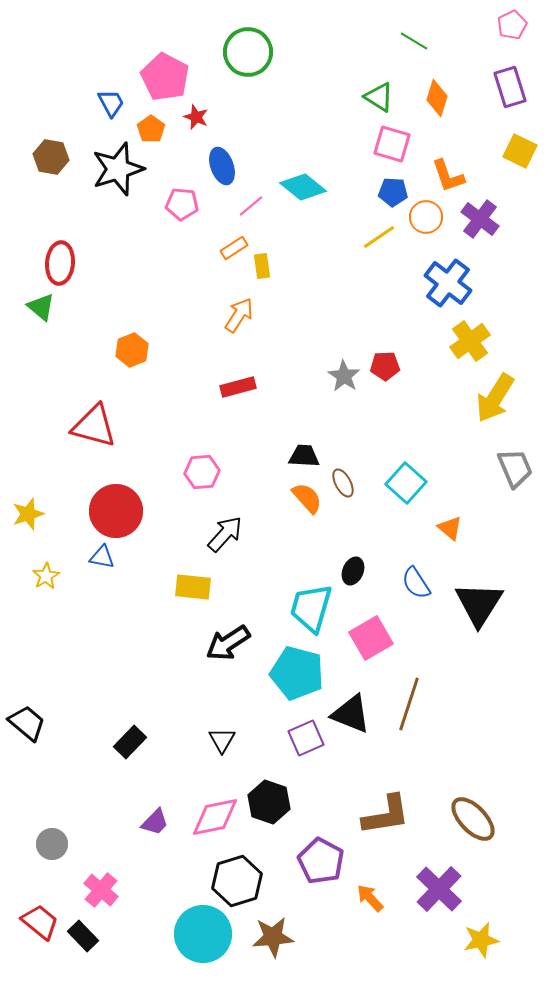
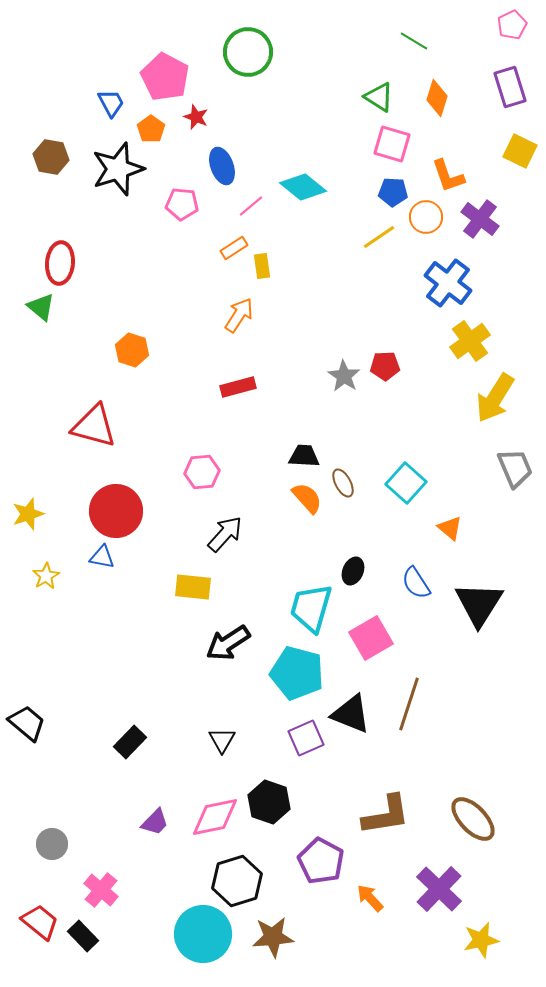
orange hexagon at (132, 350): rotated 20 degrees counterclockwise
